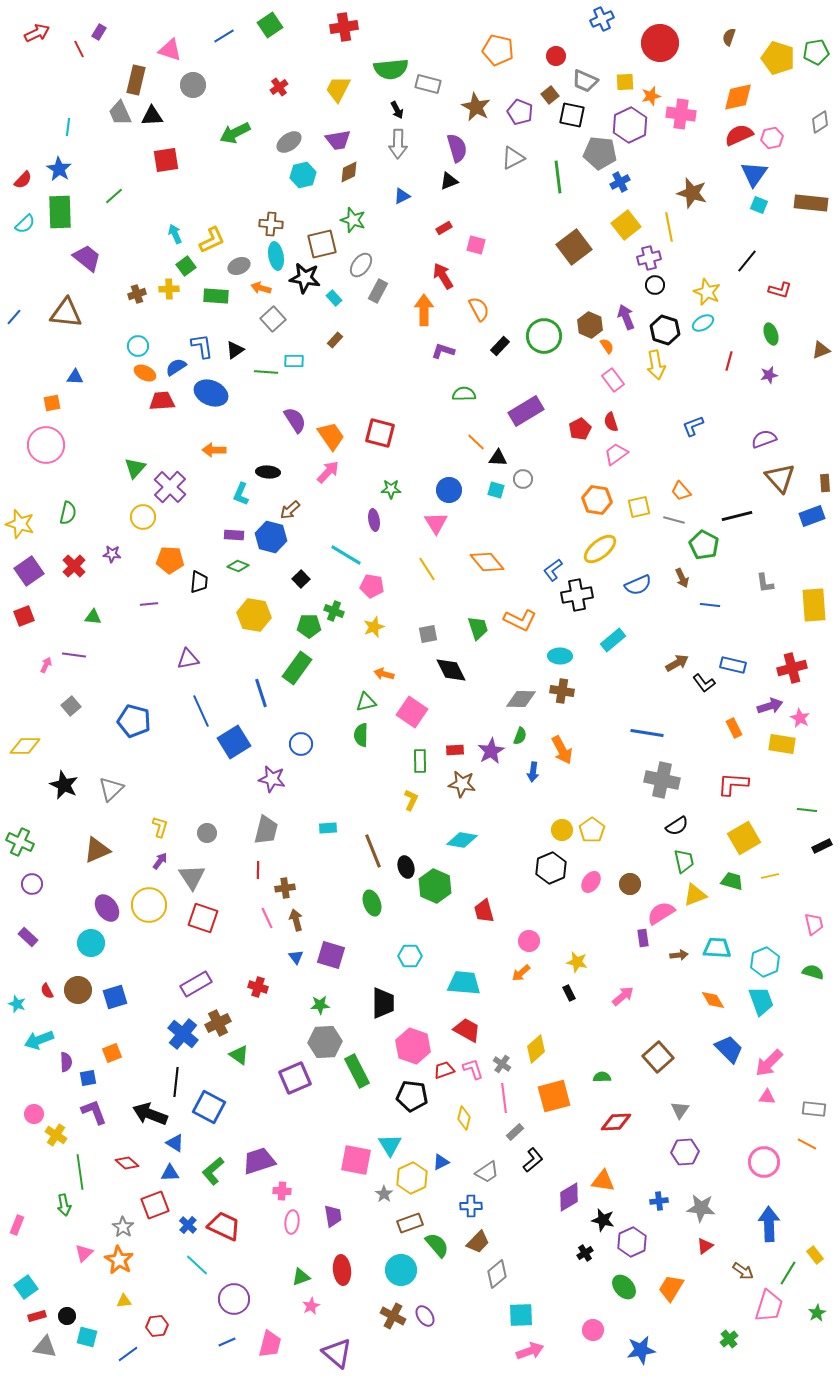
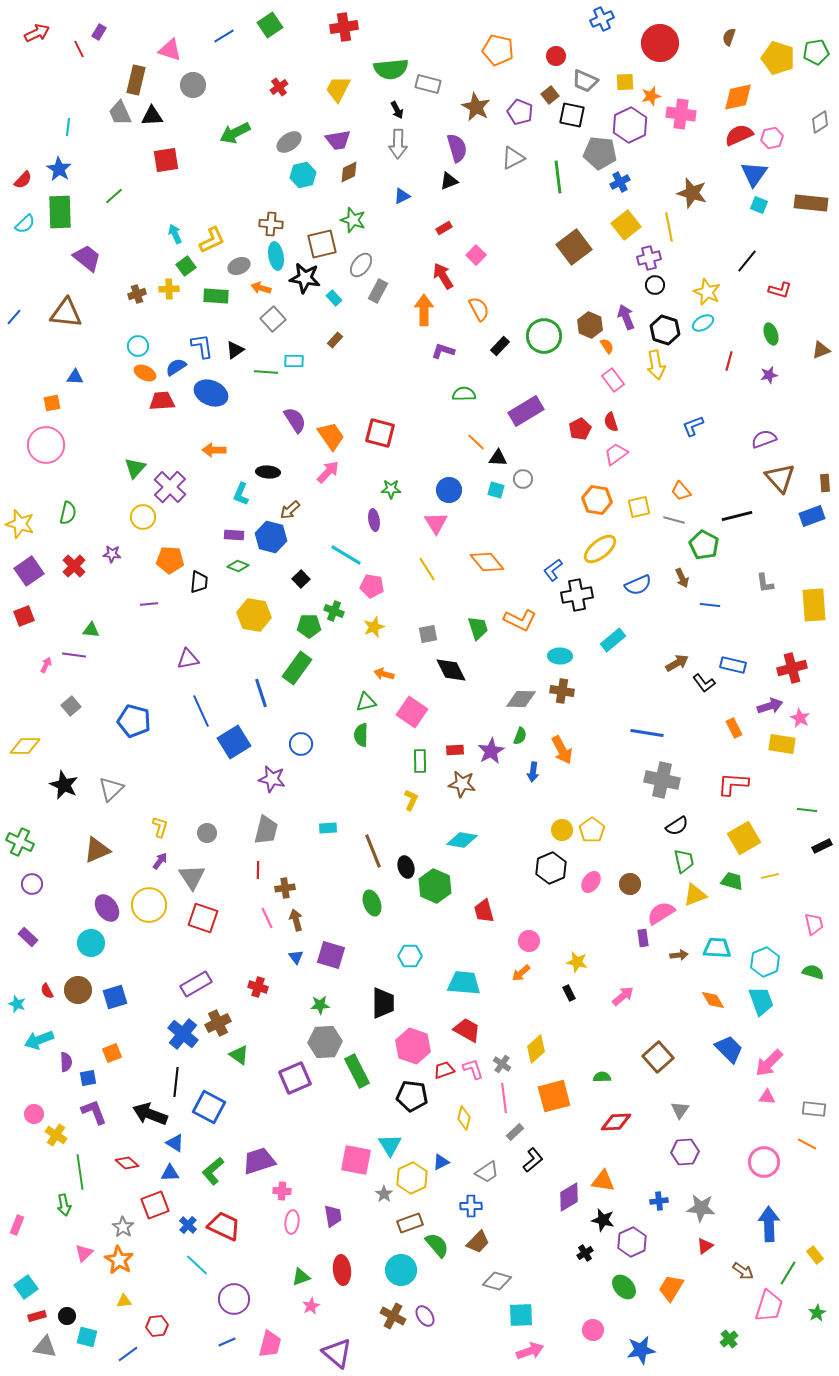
pink square at (476, 245): moved 10 px down; rotated 30 degrees clockwise
green triangle at (93, 617): moved 2 px left, 13 px down
gray diamond at (497, 1274): moved 7 px down; rotated 56 degrees clockwise
